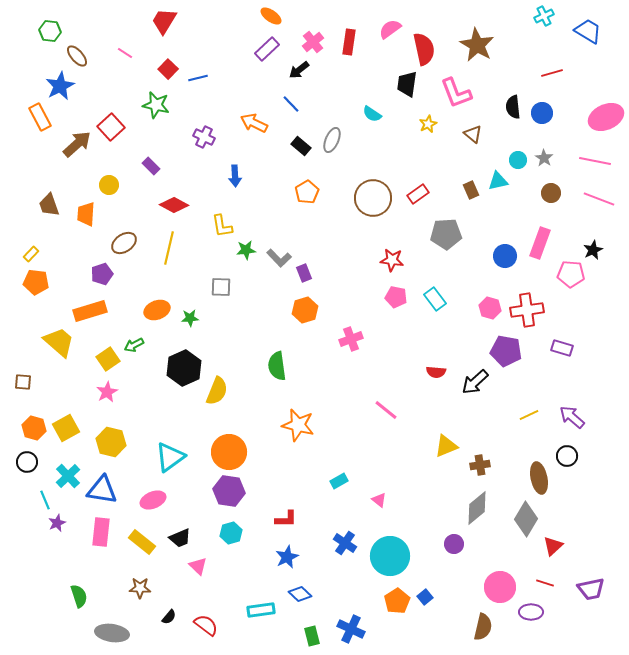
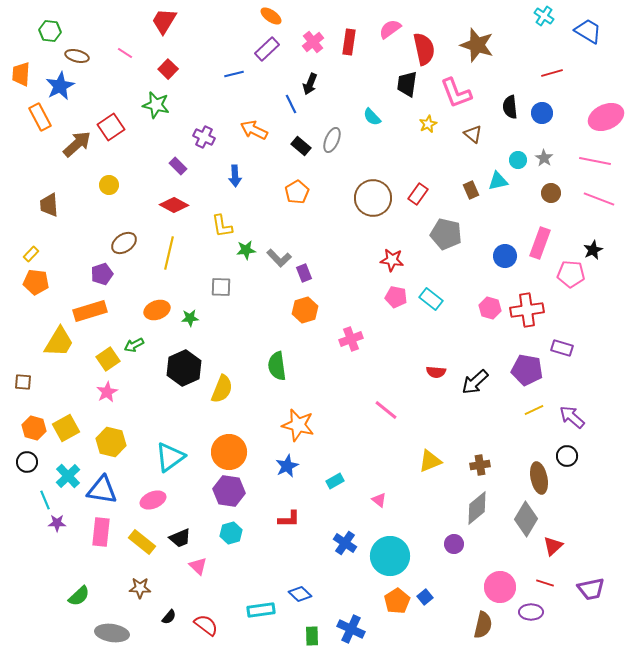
cyan cross at (544, 16): rotated 30 degrees counterclockwise
brown star at (477, 45): rotated 12 degrees counterclockwise
brown ellipse at (77, 56): rotated 35 degrees counterclockwise
black arrow at (299, 70): moved 11 px right, 14 px down; rotated 30 degrees counterclockwise
blue line at (198, 78): moved 36 px right, 4 px up
blue line at (291, 104): rotated 18 degrees clockwise
black semicircle at (513, 107): moved 3 px left
cyan semicircle at (372, 114): moved 3 px down; rotated 12 degrees clockwise
orange arrow at (254, 123): moved 7 px down
red square at (111, 127): rotated 8 degrees clockwise
purple rectangle at (151, 166): moved 27 px right
orange pentagon at (307, 192): moved 10 px left
red rectangle at (418, 194): rotated 20 degrees counterclockwise
brown trapezoid at (49, 205): rotated 15 degrees clockwise
orange trapezoid at (86, 214): moved 65 px left, 140 px up
gray pentagon at (446, 234): rotated 16 degrees clockwise
yellow line at (169, 248): moved 5 px down
cyan rectangle at (435, 299): moved 4 px left; rotated 15 degrees counterclockwise
yellow trapezoid at (59, 342): rotated 80 degrees clockwise
purple pentagon at (506, 351): moved 21 px right, 19 px down
yellow semicircle at (217, 391): moved 5 px right, 2 px up
yellow line at (529, 415): moved 5 px right, 5 px up
yellow triangle at (446, 446): moved 16 px left, 15 px down
cyan rectangle at (339, 481): moved 4 px left
red L-shape at (286, 519): moved 3 px right
purple star at (57, 523): rotated 24 degrees clockwise
blue star at (287, 557): moved 91 px up
green semicircle at (79, 596): rotated 65 degrees clockwise
brown semicircle at (483, 627): moved 2 px up
green rectangle at (312, 636): rotated 12 degrees clockwise
